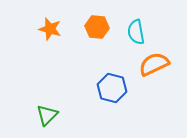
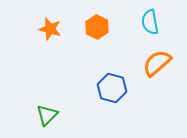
orange hexagon: rotated 20 degrees clockwise
cyan semicircle: moved 14 px right, 10 px up
orange semicircle: moved 3 px right, 1 px up; rotated 16 degrees counterclockwise
